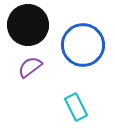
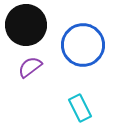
black circle: moved 2 px left
cyan rectangle: moved 4 px right, 1 px down
